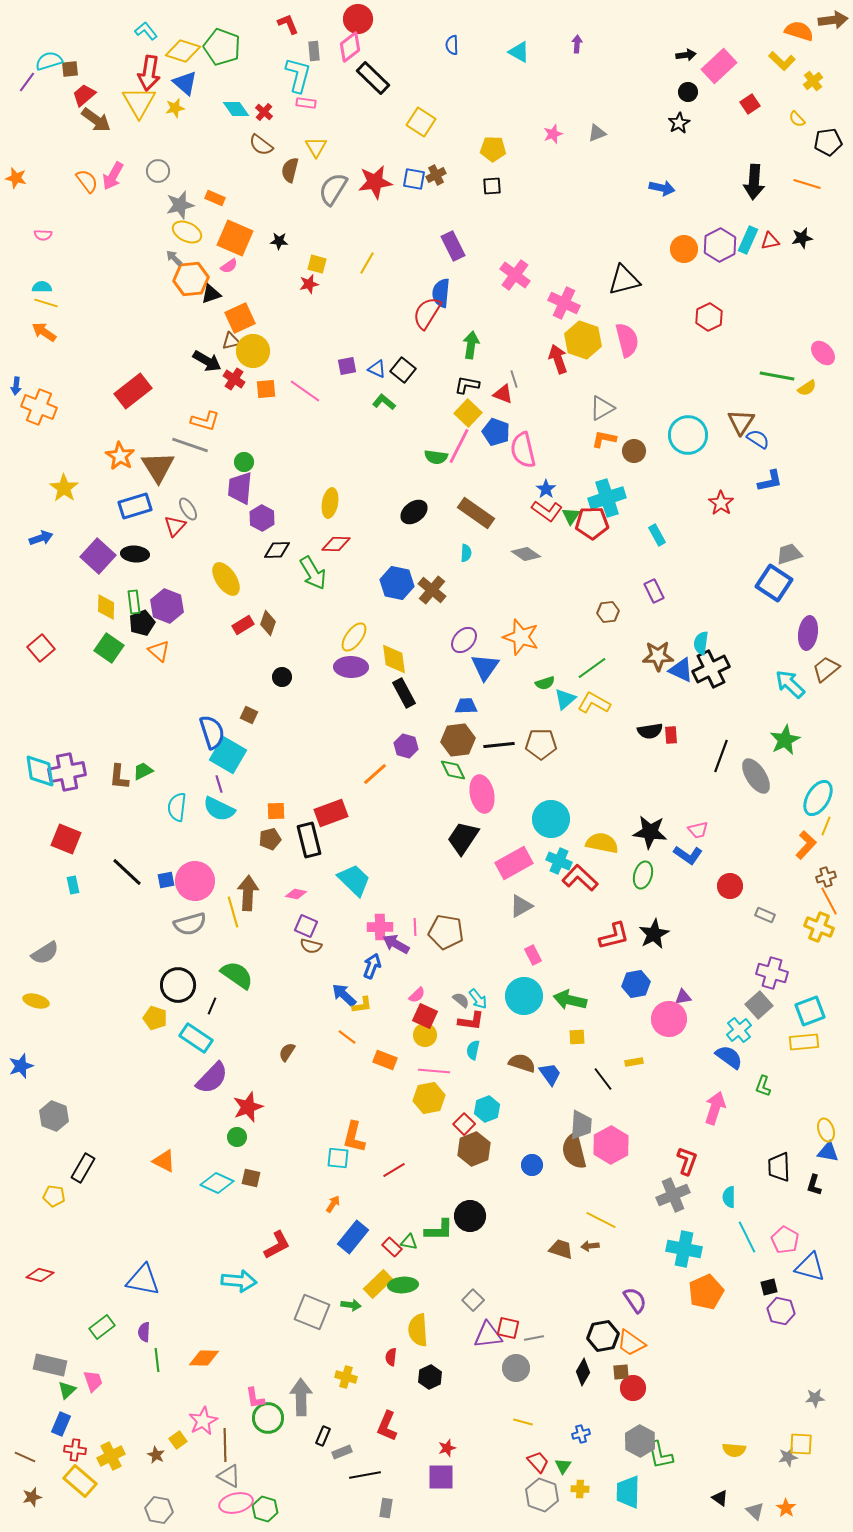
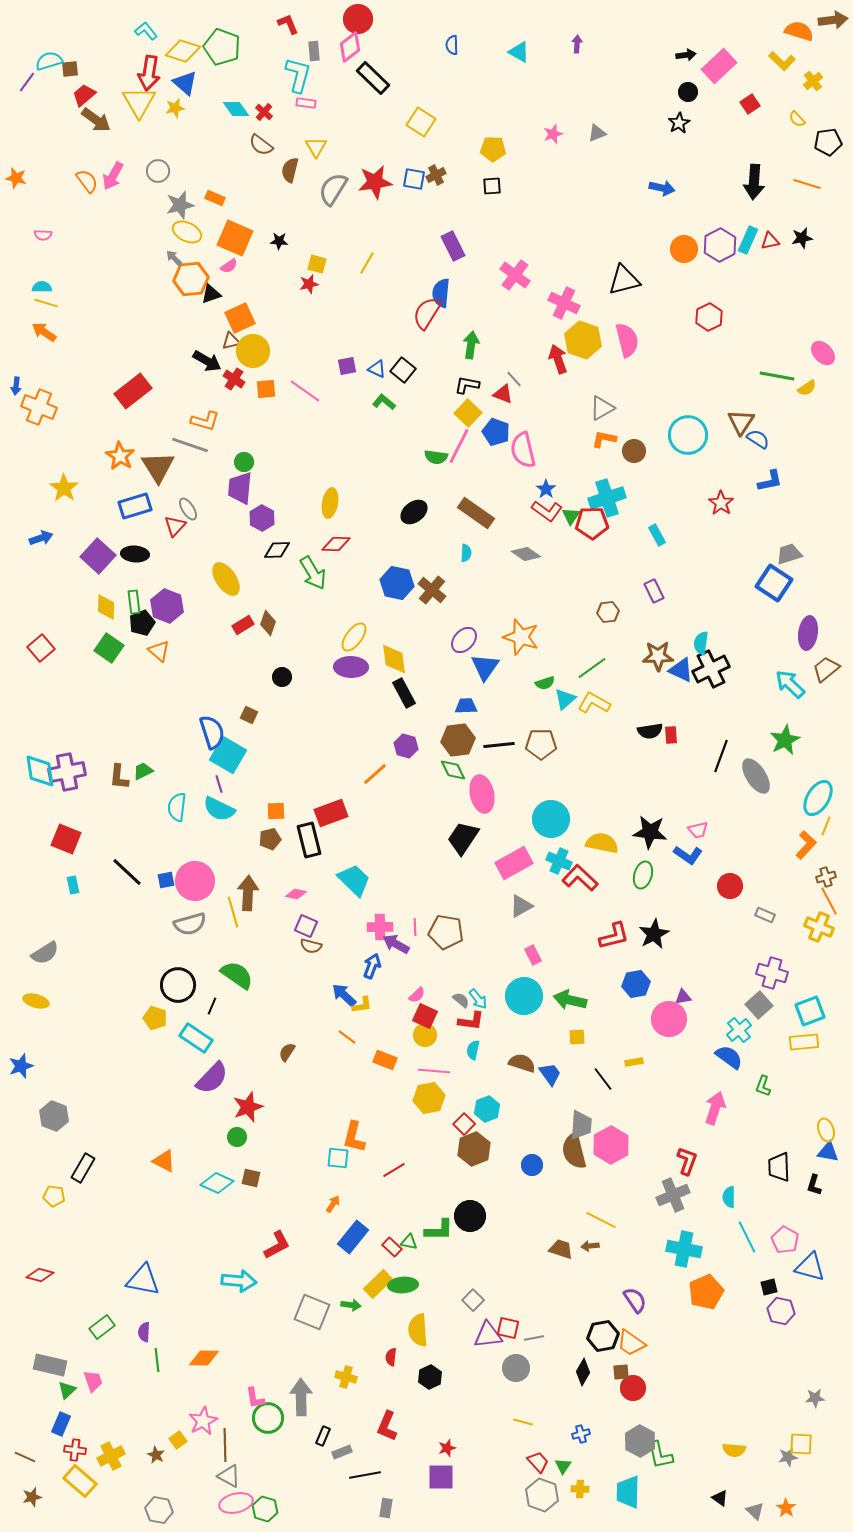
gray line at (514, 379): rotated 24 degrees counterclockwise
